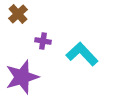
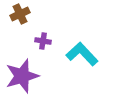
brown cross: moved 2 px right; rotated 18 degrees clockwise
purple star: moved 1 px up
